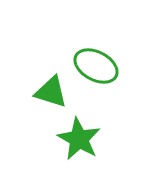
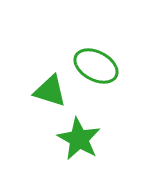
green triangle: moved 1 px left, 1 px up
